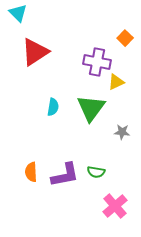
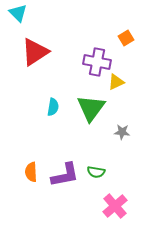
orange square: moved 1 px right; rotated 14 degrees clockwise
